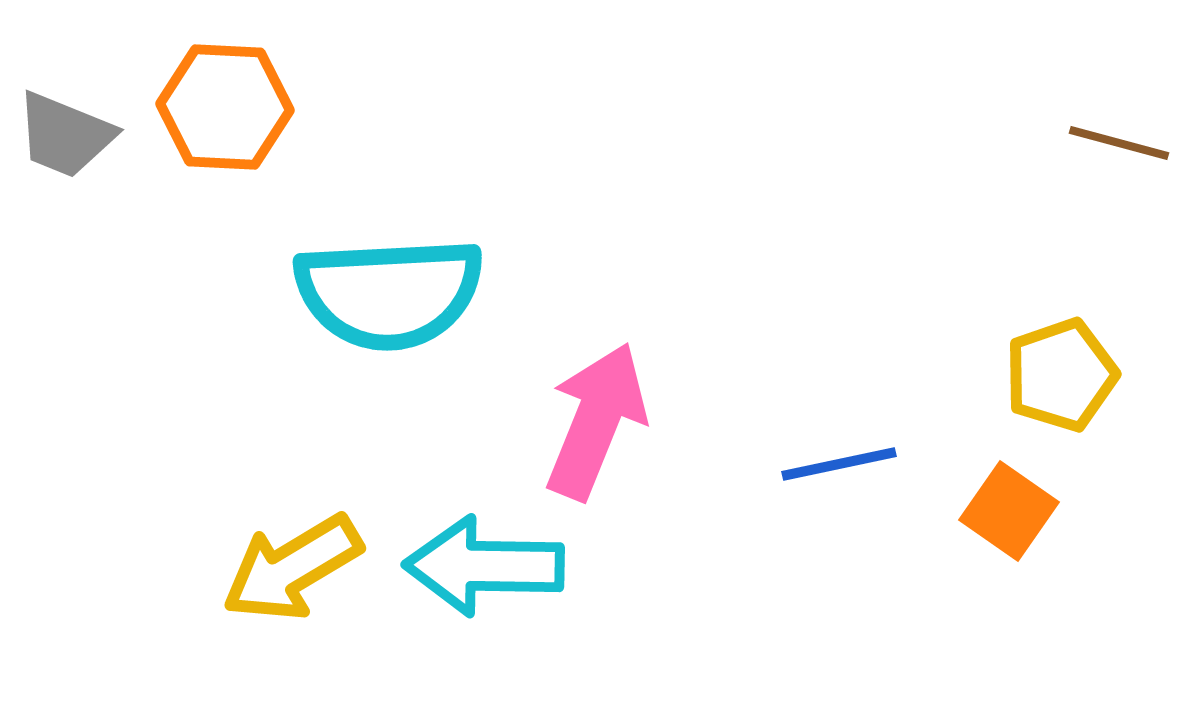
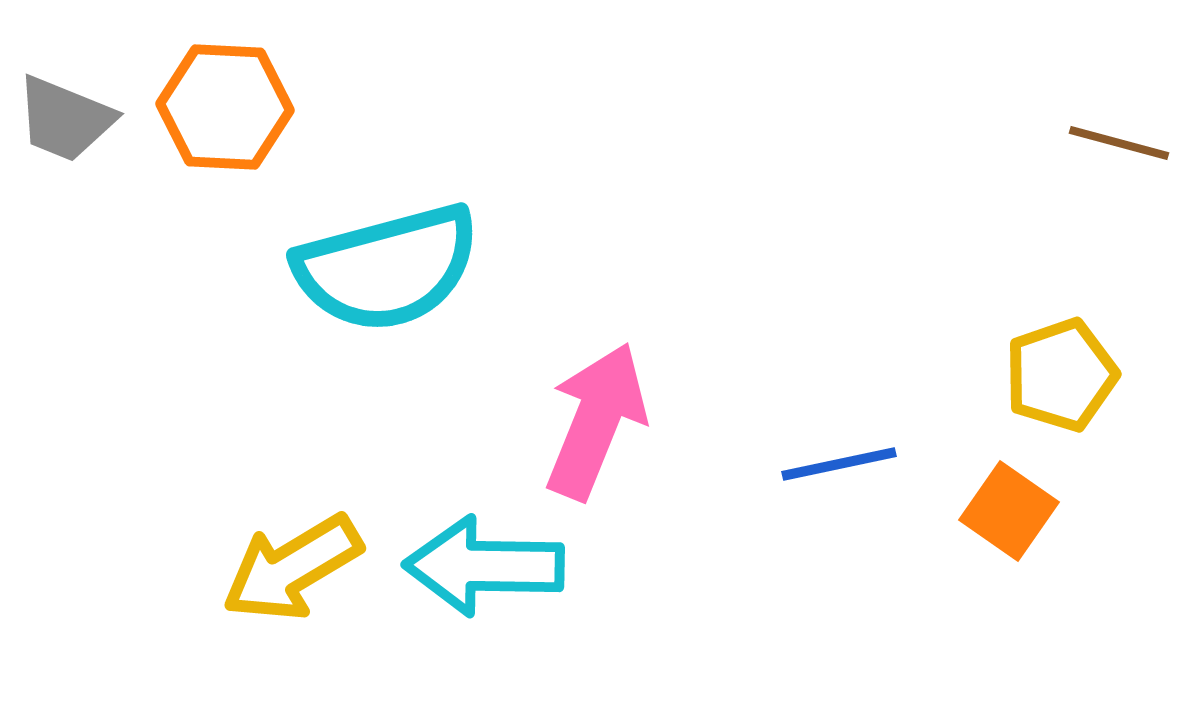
gray trapezoid: moved 16 px up
cyan semicircle: moved 2 px left, 25 px up; rotated 12 degrees counterclockwise
